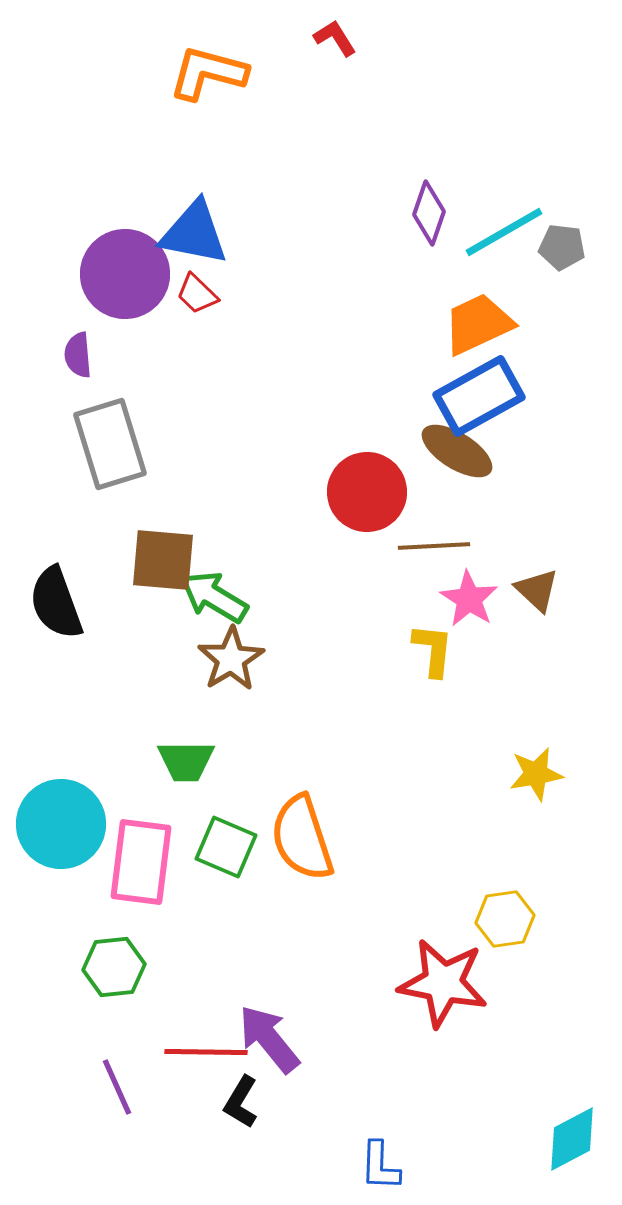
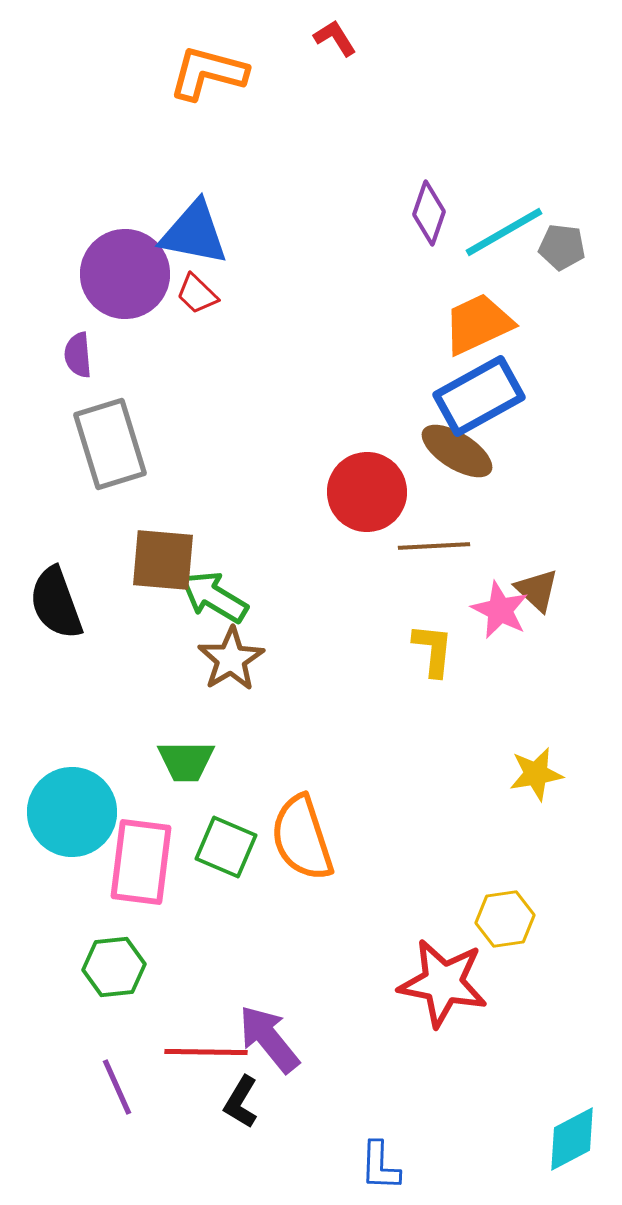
pink star: moved 31 px right, 11 px down; rotated 6 degrees counterclockwise
cyan circle: moved 11 px right, 12 px up
